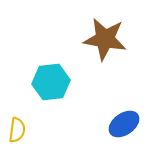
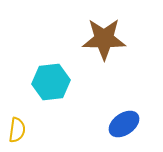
brown star: moved 1 px left; rotated 9 degrees counterclockwise
